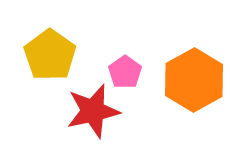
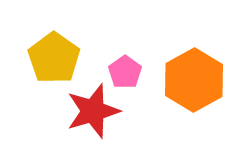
yellow pentagon: moved 4 px right, 3 px down
red star: rotated 4 degrees counterclockwise
